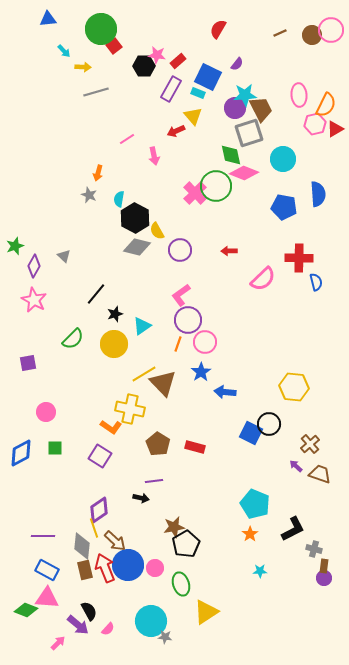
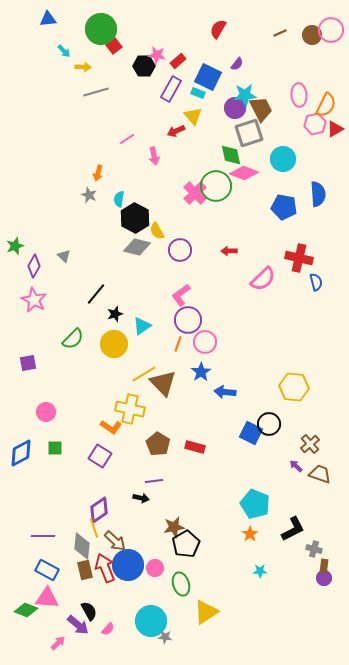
red cross at (299, 258): rotated 12 degrees clockwise
